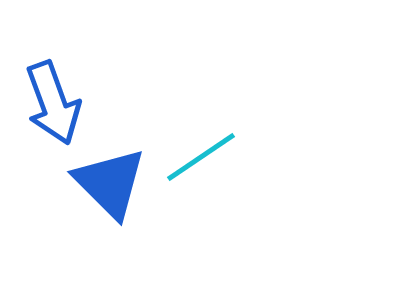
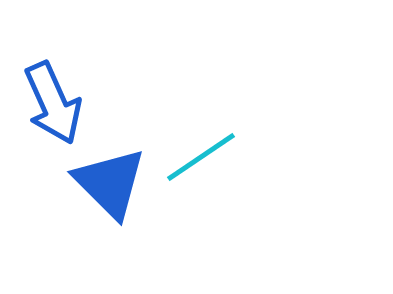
blue arrow: rotated 4 degrees counterclockwise
